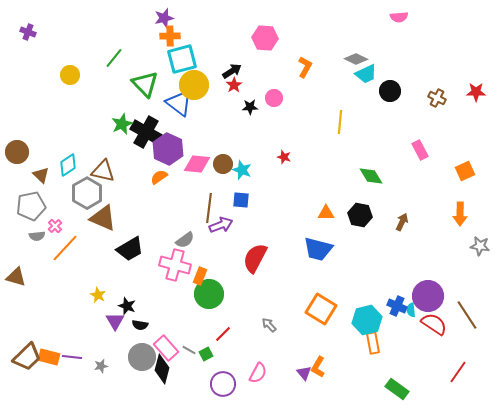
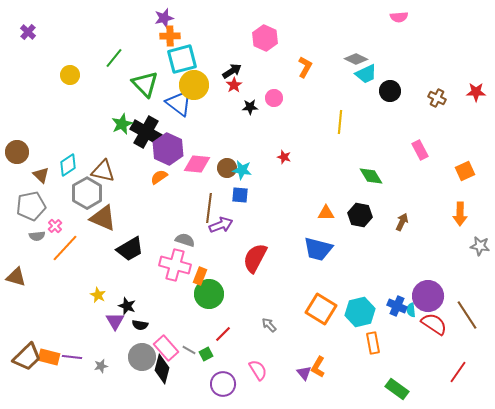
purple cross at (28, 32): rotated 21 degrees clockwise
pink hexagon at (265, 38): rotated 20 degrees clockwise
brown circle at (223, 164): moved 4 px right, 4 px down
cyan star at (242, 170): rotated 12 degrees counterclockwise
blue square at (241, 200): moved 1 px left, 5 px up
gray semicircle at (185, 240): rotated 126 degrees counterclockwise
cyan hexagon at (367, 320): moved 7 px left, 8 px up
pink semicircle at (258, 373): moved 3 px up; rotated 60 degrees counterclockwise
